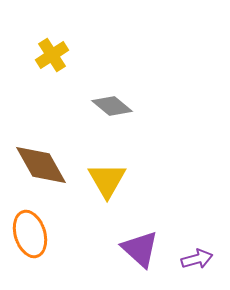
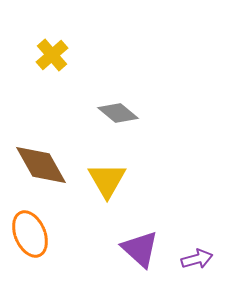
yellow cross: rotated 8 degrees counterclockwise
gray diamond: moved 6 px right, 7 px down
orange ellipse: rotated 6 degrees counterclockwise
